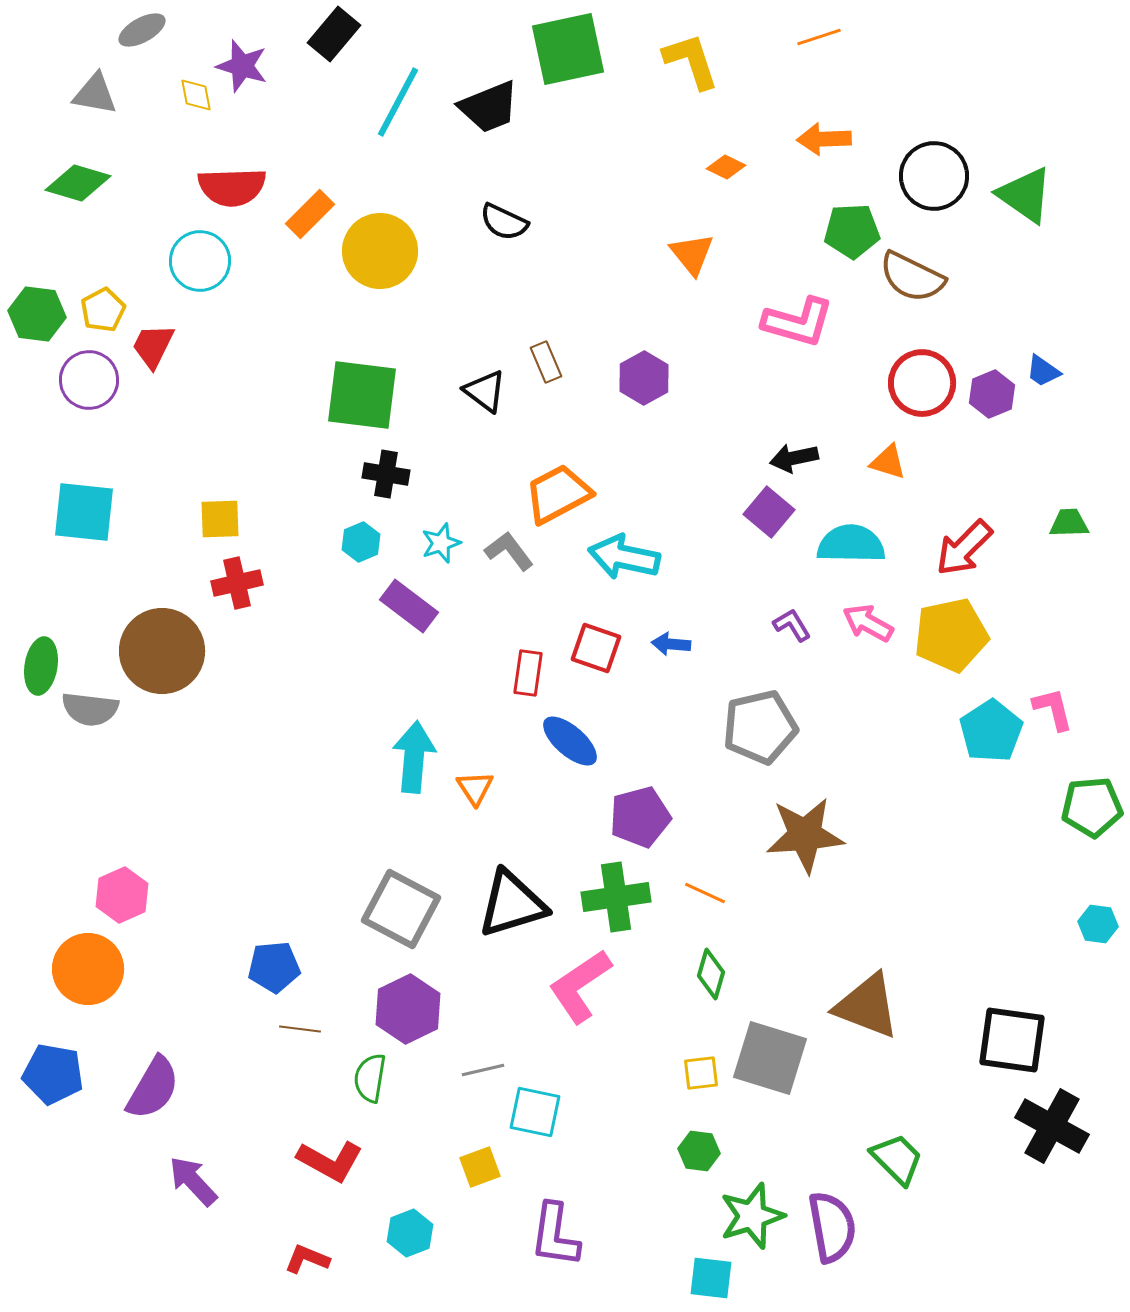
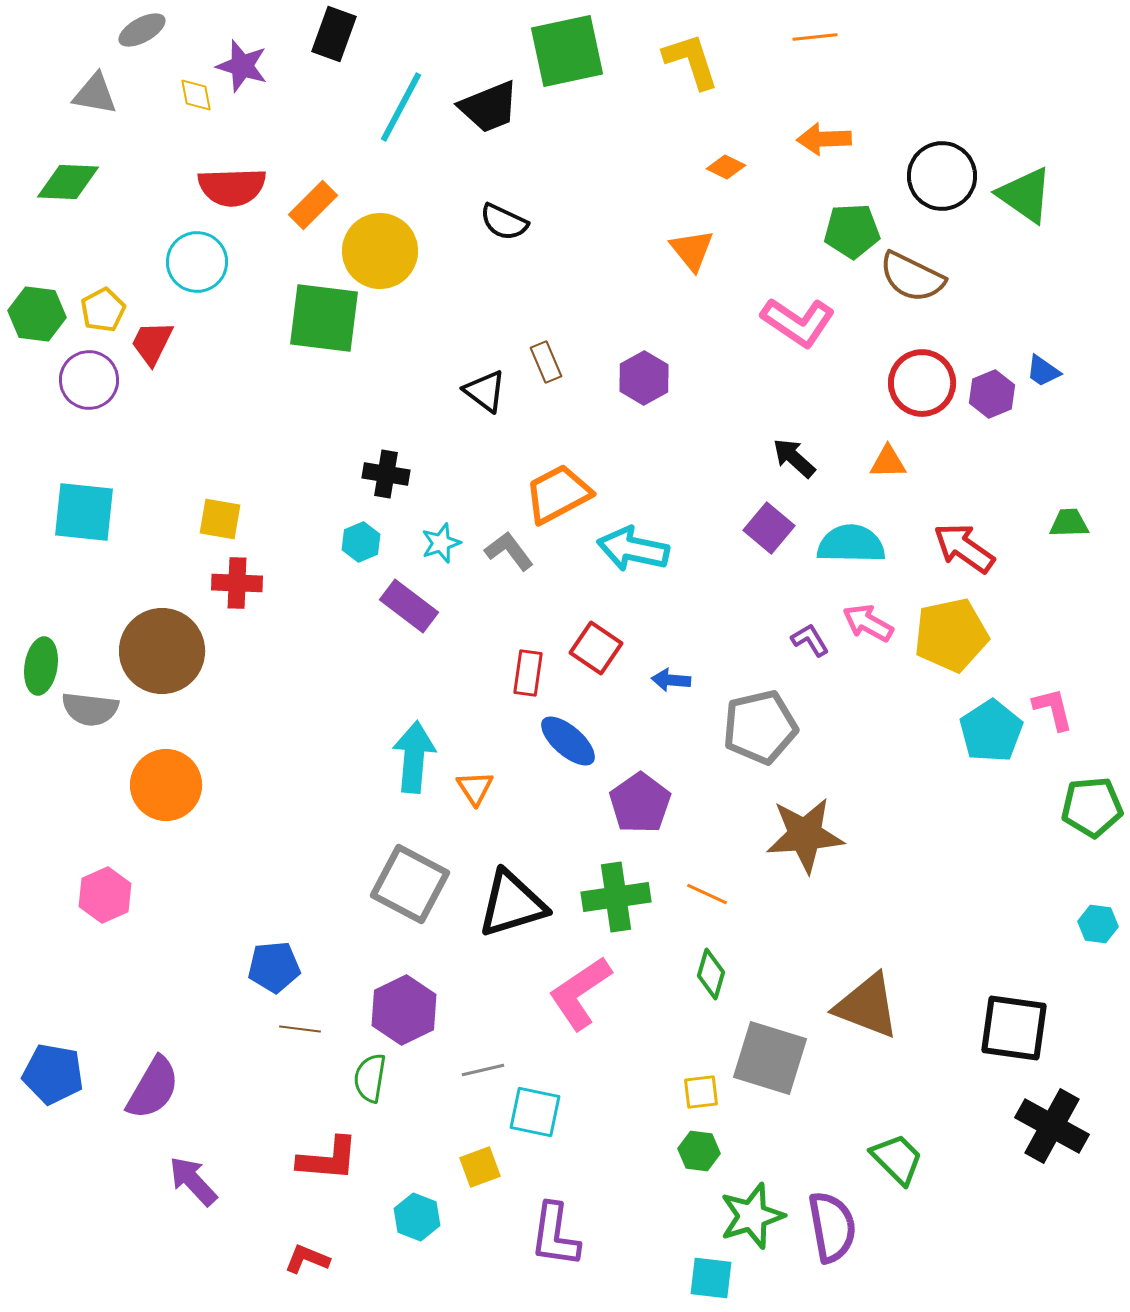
black rectangle at (334, 34): rotated 20 degrees counterclockwise
orange line at (819, 37): moved 4 px left; rotated 12 degrees clockwise
green square at (568, 49): moved 1 px left, 2 px down
cyan line at (398, 102): moved 3 px right, 5 px down
black circle at (934, 176): moved 8 px right
green diamond at (78, 183): moved 10 px left, 1 px up; rotated 14 degrees counterclockwise
orange rectangle at (310, 214): moved 3 px right, 9 px up
orange triangle at (692, 254): moved 4 px up
cyan circle at (200, 261): moved 3 px left, 1 px down
pink L-shape at (798, 322): rotated 18 degrees clockwise
red trapezoid at (153, 346): moved 1 px left, 3 px up
green square at (362, 395): moved 38 px left, 77 px up
black arrow at (794, 458): rotated 54 degrees clockwise
orange triangle at (888, 462): rotated 18 degrees counterclockwise
purple square at (769, 512): moved 16 px down
yellow square at (220, 519): rotated 12 degrees clockwise
red arrow at (964, 548): rotated 80 degrees clockwise
cyan arrow at (624, 557): moved 9 px right, 8 px up
red cross at (237, 583): rotated 15 degrees clockwise
purple L-shape at (792, 625): moved 18 px right, 15 px down
blue arrow at (671, 644): moved 36 px down
red square at (596, 648): rotated 15 degrees clockwise
blue ellipse at (570, 741): moved 2 px left
purple pentagon at (640, 817): moved 14 px up; rotated 20 degrees counterclockwise
orange line at (705, 893): moved 2 px right, 1 px down
pink hexagon at (122, 895): moved 17 px left
gray square at (401, 909): moved 9 px right, 25 px up
orange circle at (88, 969): moved 78 px right, 184 px up
pink L-shape at (580, 986): moved 7 px down
purple hexagon at (408, 1009): moved 4 px left, 1 px down
black square at (1012, 1040): moved 2 px right, 12 px up
yellow square at (701, 1073): moved 19 px down
red L-shape at (330, 1161): moved 2 px left, 2 px up; rotated 24 degrees counterclockwise
cyan hexagon at (410, 1233): moved 7 px right, 16 px up; rotated 18 degrees counterclockwise
